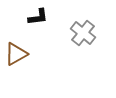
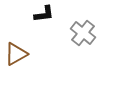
black L-shape: moved 6 px right, 3 px up
